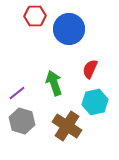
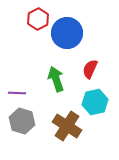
red hexagon: moved 3 px right, 3 px down; rotated 25 degrees counterclockwise
blue circle: moved 2 px left, 4 px down
green arrow: moved 2 px right, 4 px up
purple line: rotated 42 degrees clockwise
